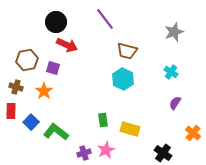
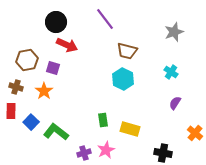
orange cross: moved 2 px right
black cross: rotated 24 degrees counterclockwise
